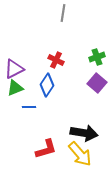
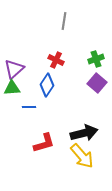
gray line: moved 1 px right, 8 px down
green cross: moved 1 px left, 2 px down
purple triangle: rotated 15 degrees counterclockwise
green triangle: moved 3 px left; rotated 18 degrees clockwise
black arrow: rotated 24 degrees counterclockwise
red L-shape: moved 2 px left, 6 px up
yellow arrow: moved 2 px right, 2 px down
